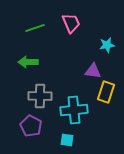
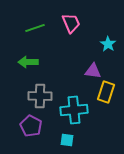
cyan star: moved 1 px right, 1 px up; rotated 28 degrees counterclockwise
